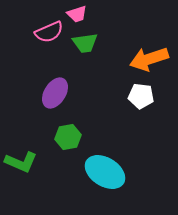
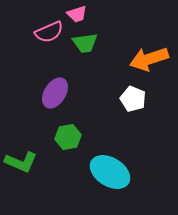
white pentagon: moved 8 px left, 3 px down; rotated 15 degrees clockwise
cyan ellipse: moved 5 px right
